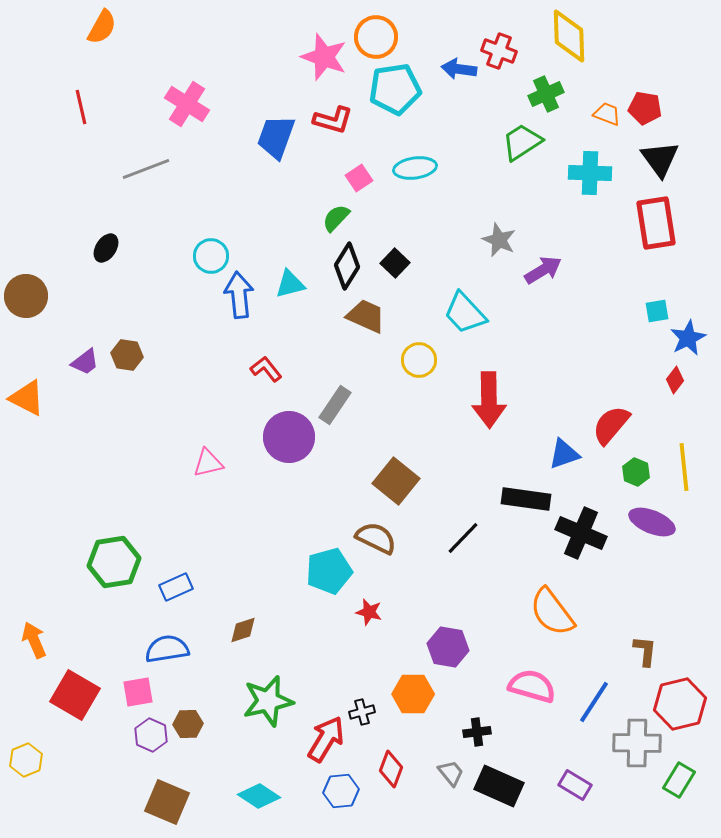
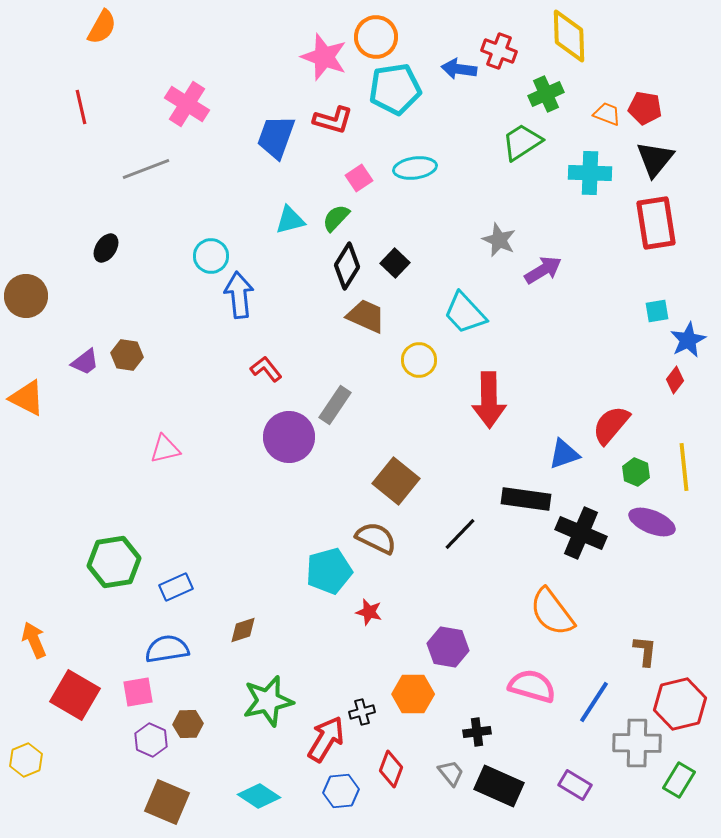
black triangle at (660, 159): moved 5 px left; rotated 15 degrees clockwise
cyan triangle at (290, 284): moved 64 px up
blue star at (688, 338): moved 2 px down
pink triangle at (208, 463): moved 43 px left, 14 px up
black line at (463, 538): moved 3 px left, 4 px up
purple hexagon at (151, 735): moved 5 px down
